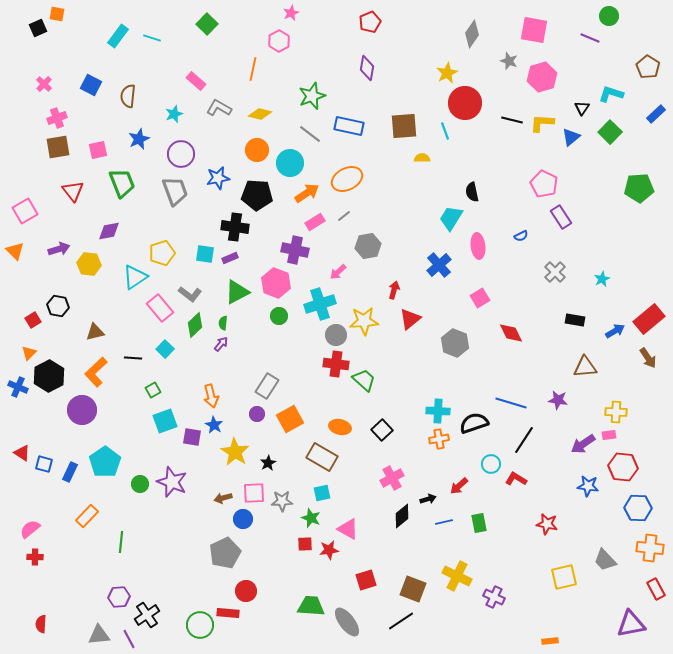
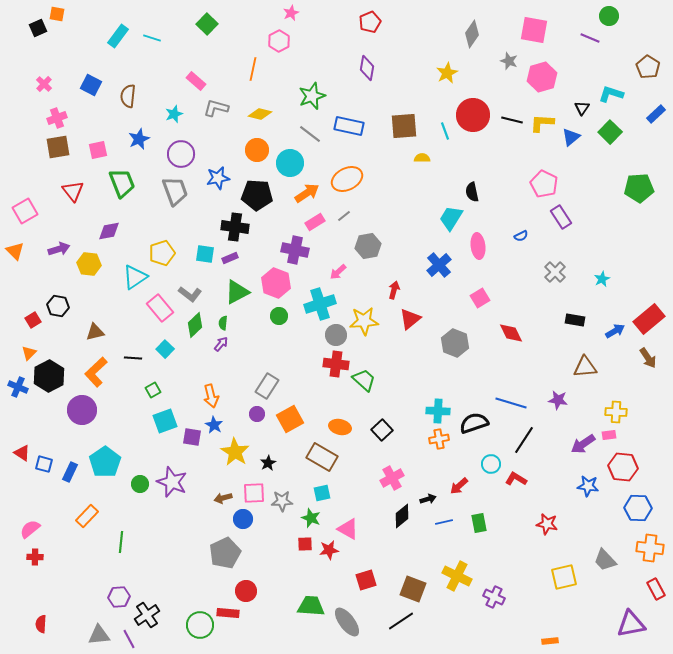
red circle at (465, 103): moved 8 px right, 12 px down
gray L-shape at (219, 108): moved 3 px left; rotated 15 degrees counterclockwise
